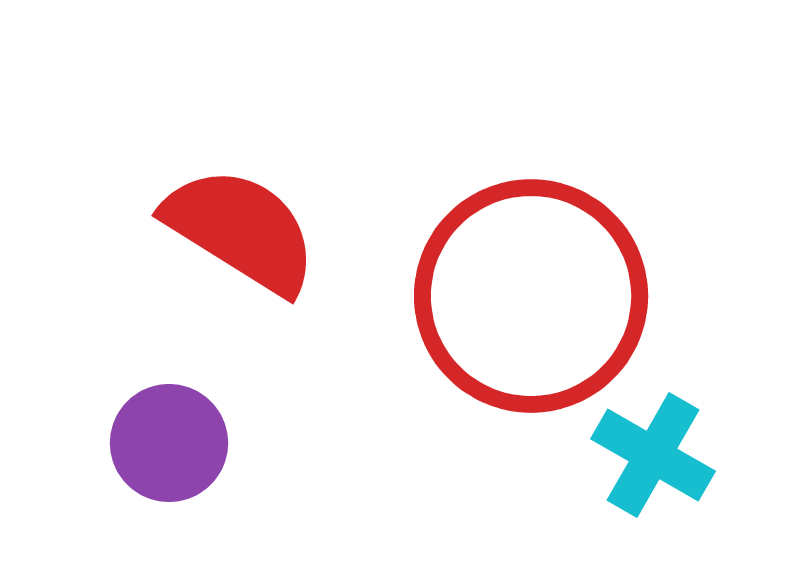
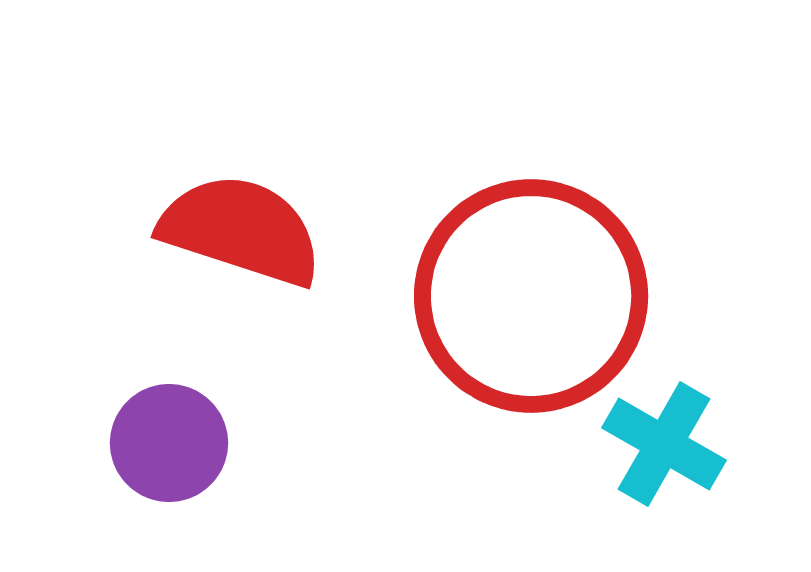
red semicircle: rotated 14 degrees counterclockwise
cyan cross: moved 11 px right, 11 px up
